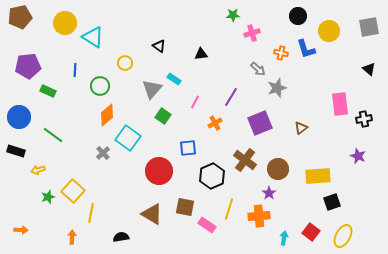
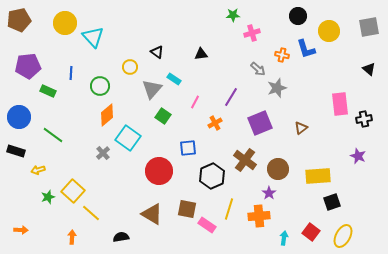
brown pentagon at (20, 17): moved 1 px left, 3 px down
cyan triangle at (93, 37): rotated 15 degrees clockwise
black triangle at (159, 46): moved 2 px left, 6 px down
orange cross at (281, 53): moved 1 px right, 2 px down
yellow circle at (125, 63): moved 5 px right, 4 px down
blue line at (75, 70): moved 4 px left, 3 px down
brown square at (185, 207): moved 2 px right, 2 px down
yellow line at (91, 213): rotated 60 degrees counterclockwise
